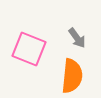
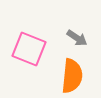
gray arrow: rotated 20 degrees counterclockwise
